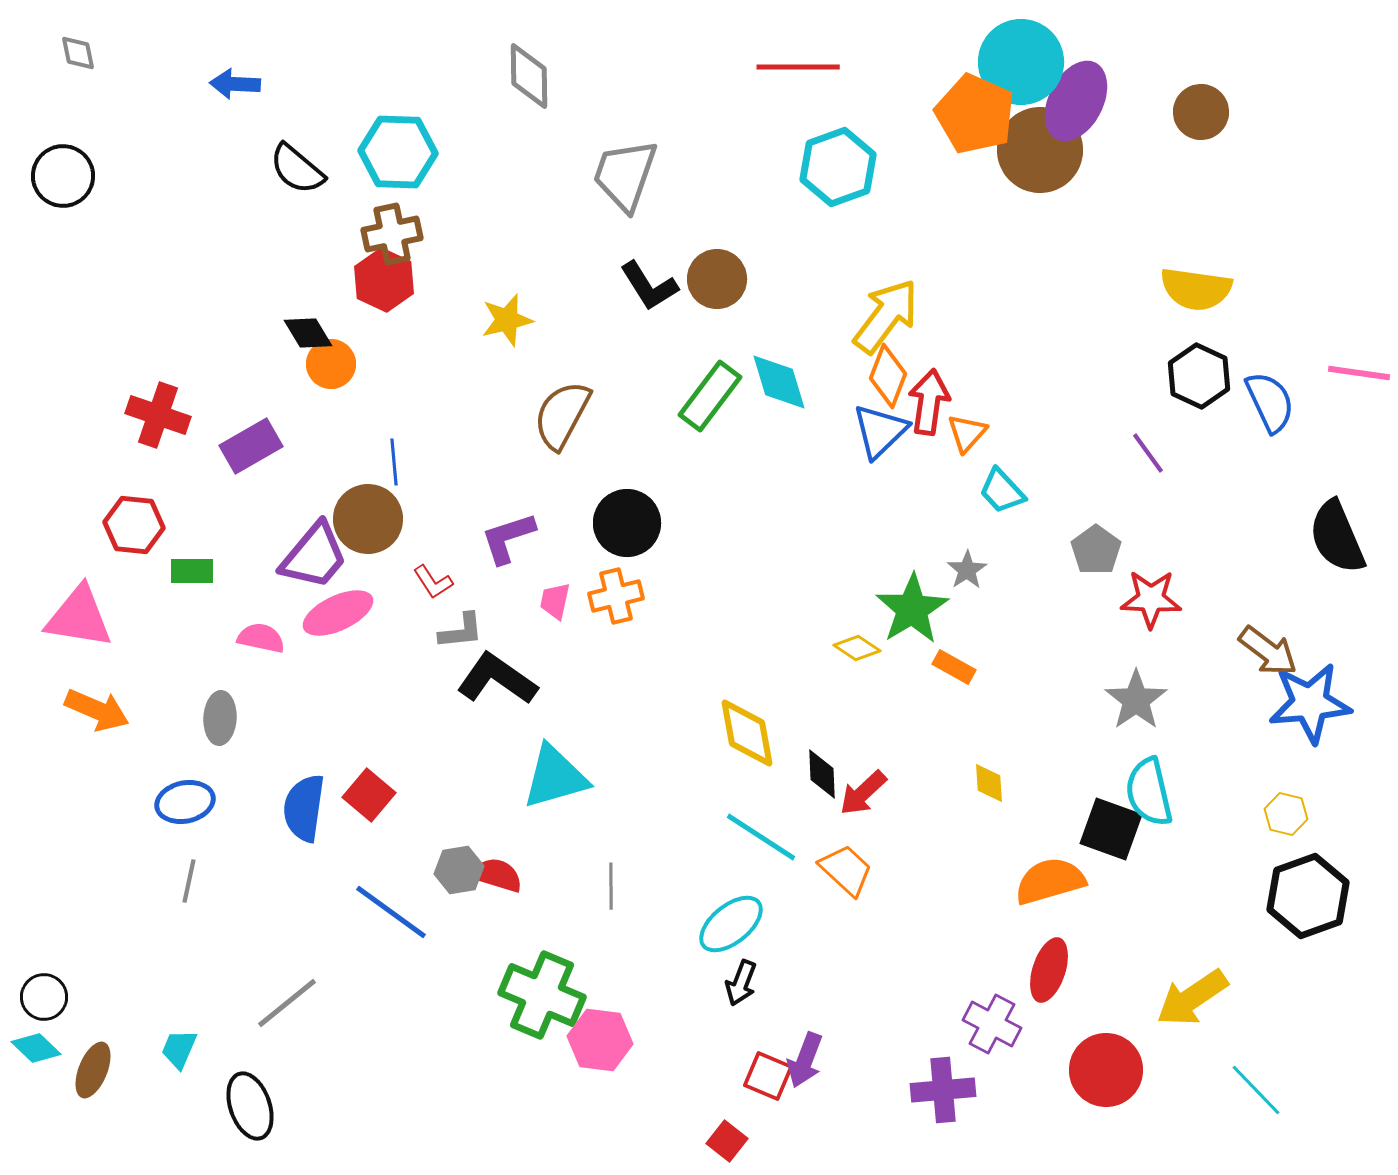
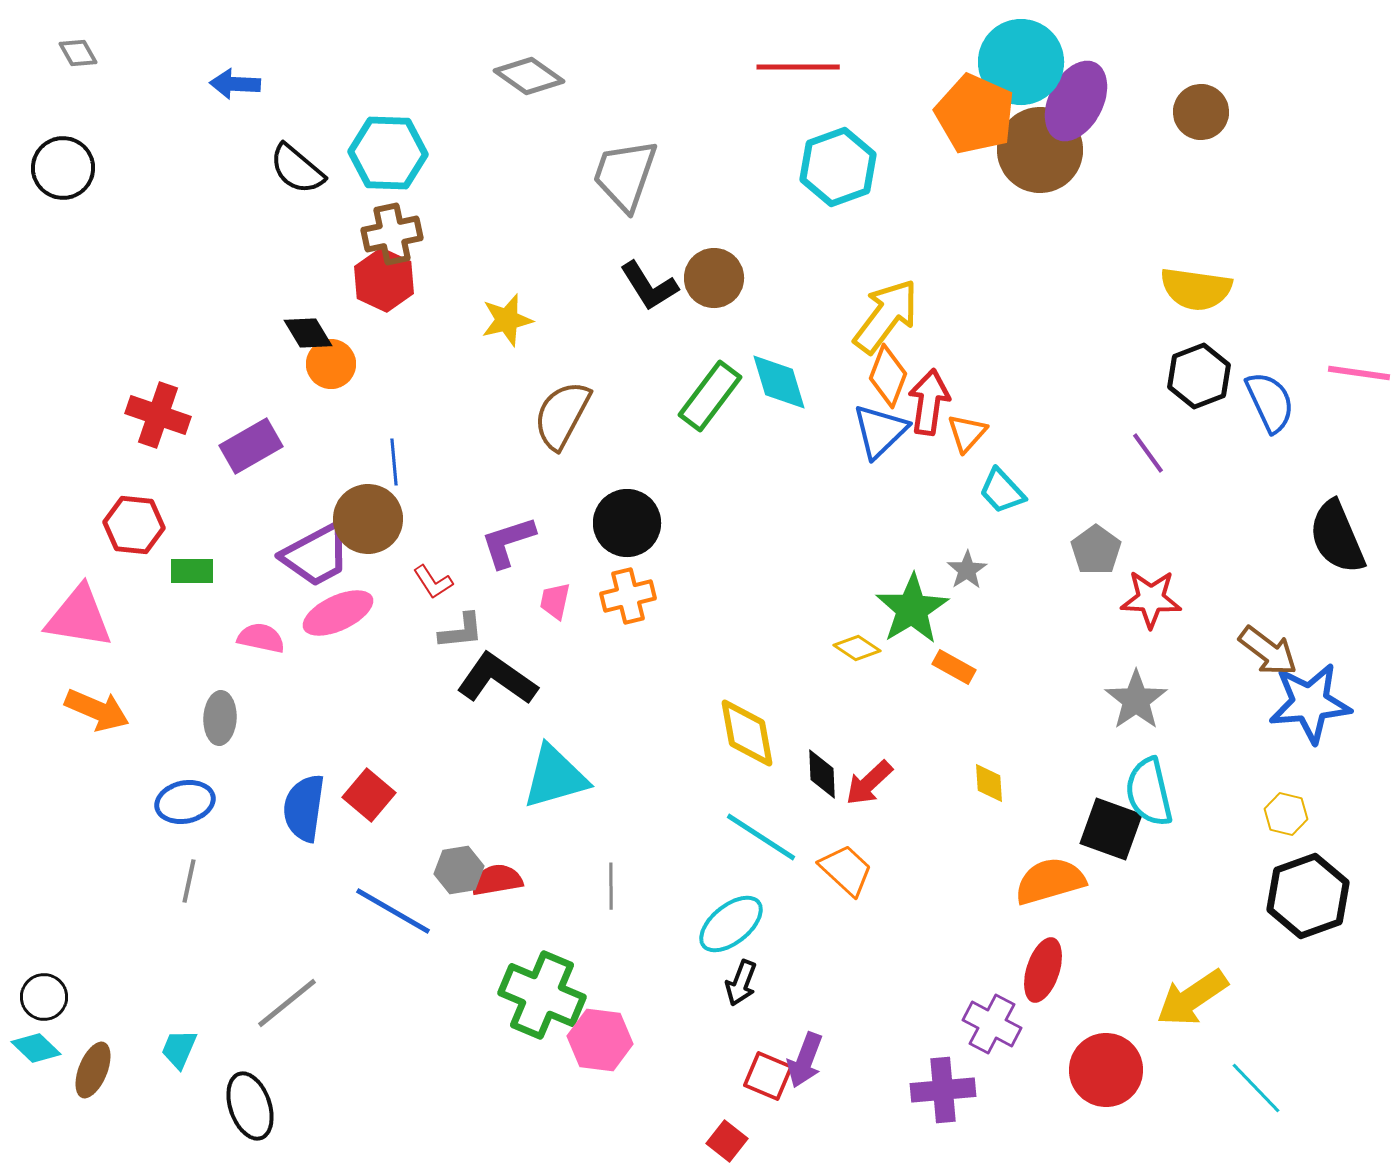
gray diamond at (78, 53): rotated 18 degrees counterclockwise
gray diamond at (529, 76): rotated 54 degrees counterclockwise
cyan hexagon at (398, 152): moved 10 px left, 1 px down
black circle at (63, 176): moved 8 px up
brown circle at (717, 279): moved 3 px left, 1 px up
black hexagon at (1199, 376): rotated 14 degrees clockwise
purple L-shape at (508, 538): moved 4 px down
purple trapezoid at (314, 556): moved 2 px right, 1 px up; rotated 22 degrees clockwise
orange cross at (616, 596): moved 12 px right
red arrow at (863, 793): moved 6 px right, 10 px up
red semicircle at (497, 875): moved 5 px down; rotated 27 degrees counterclockwise
blue line at (391, 912): moved 2 px right, 1 px up; rotated 6 degrees counterclockwise
red ellipse at (1049, 970): moved 6 px left
cyan line at (1256, 1090): moved 2 px up
